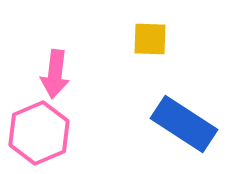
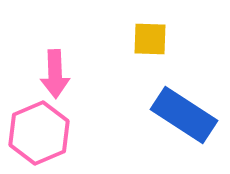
pink arrow: rotated 9 degrees counterclockwise
blue rectangle: moved 9 px up
